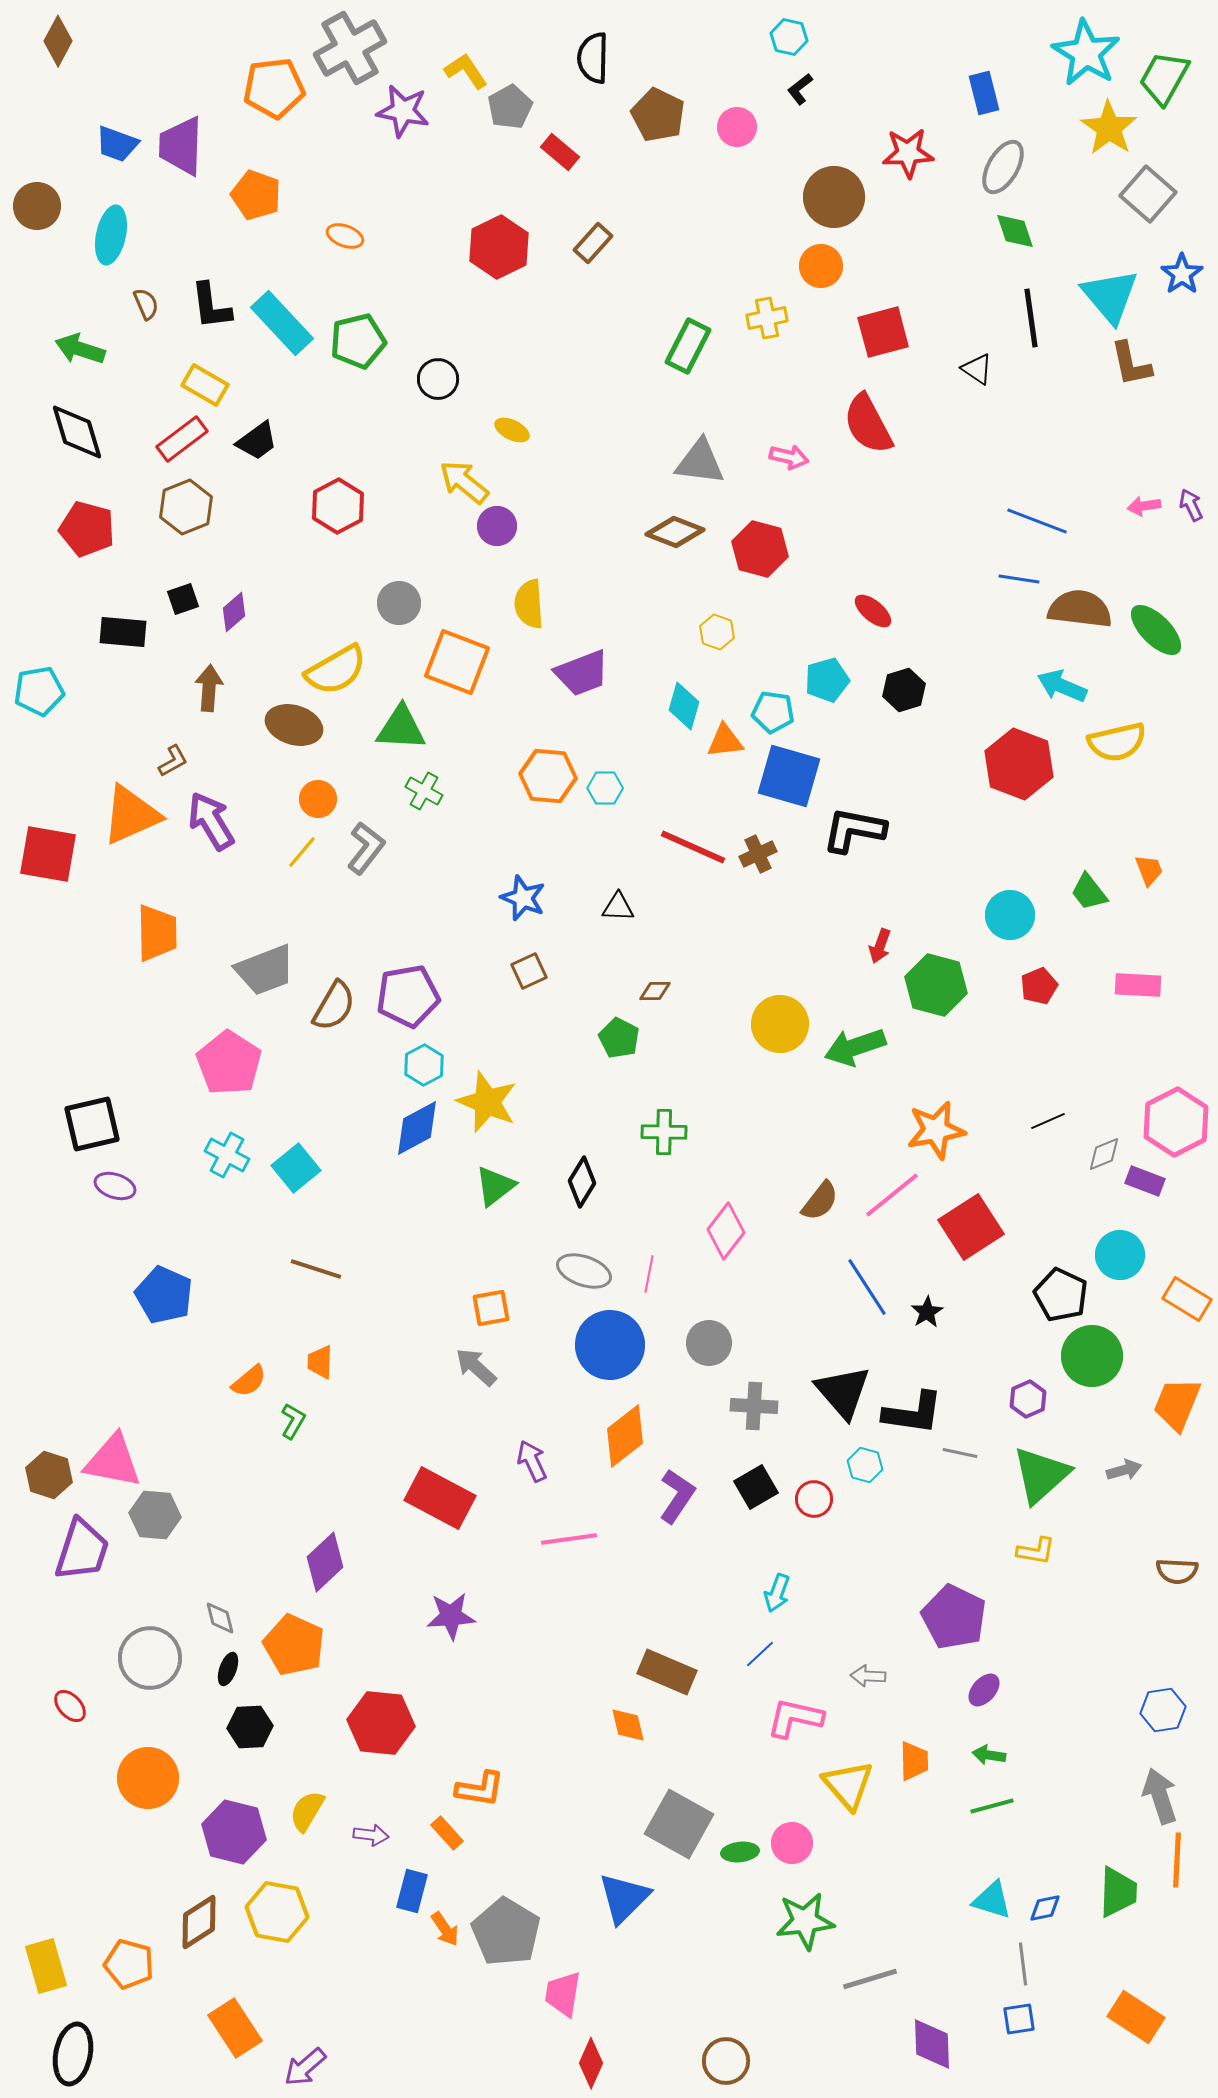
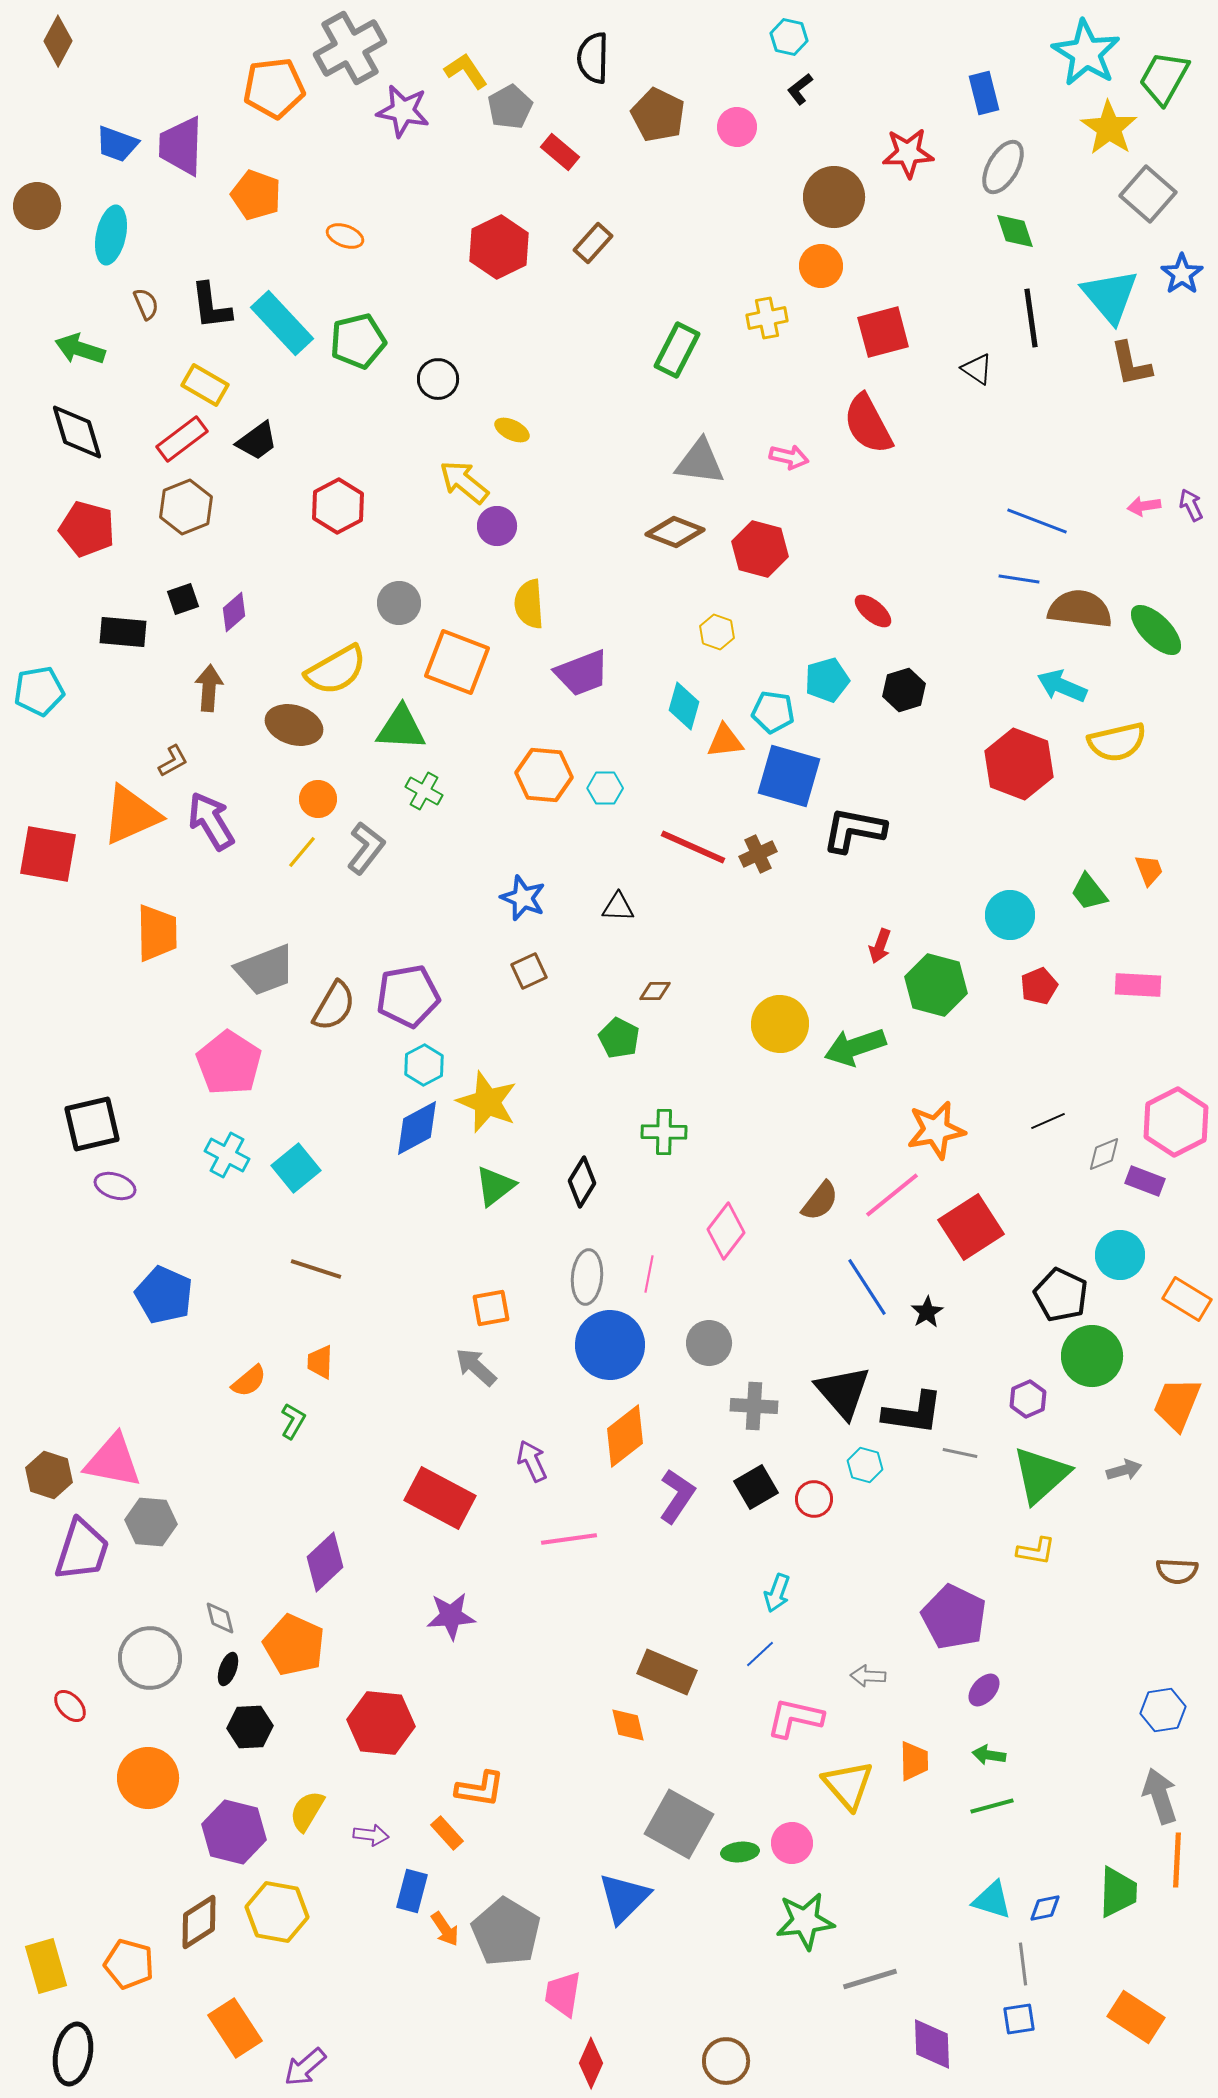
green rectangle at (688, 346): moved 11 px left, 4 px down
orange hexagon at (548, 776): moved 4 px left, 1 px up
gray ellipse at (584, 1271): moved 3 px right, 6 px down; rotated 76 degrees clockwise
gray hexagon at (155, 1515): moved 4 px left, 7 px down
